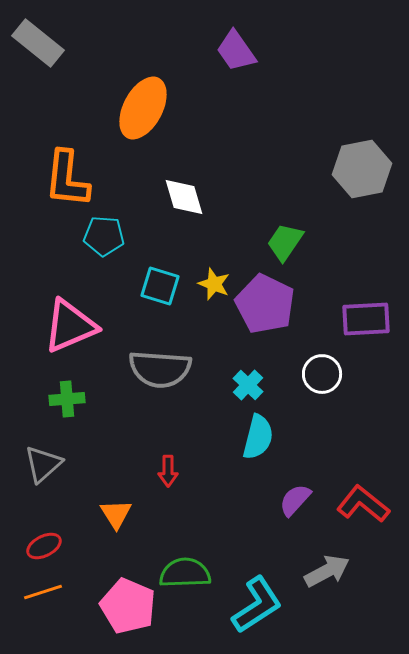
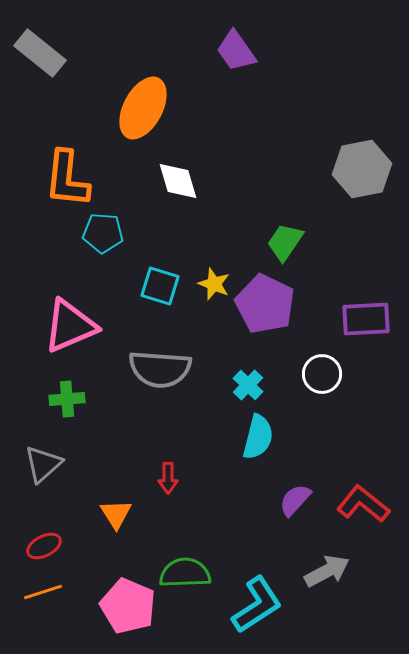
gray rectangle: moved 2 px right, 10 px down
white diamond: moved 6 px left, 16 px up
cyan pentagon: moved 1 px left, 3 px up
red arrow: moved 7 px down
